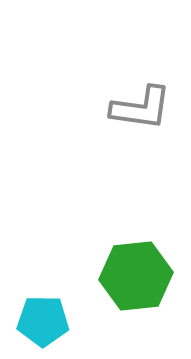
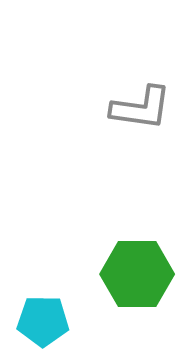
green hexagon: moved 1 px right, 2 px up; rotated 6 degrees clockwise
